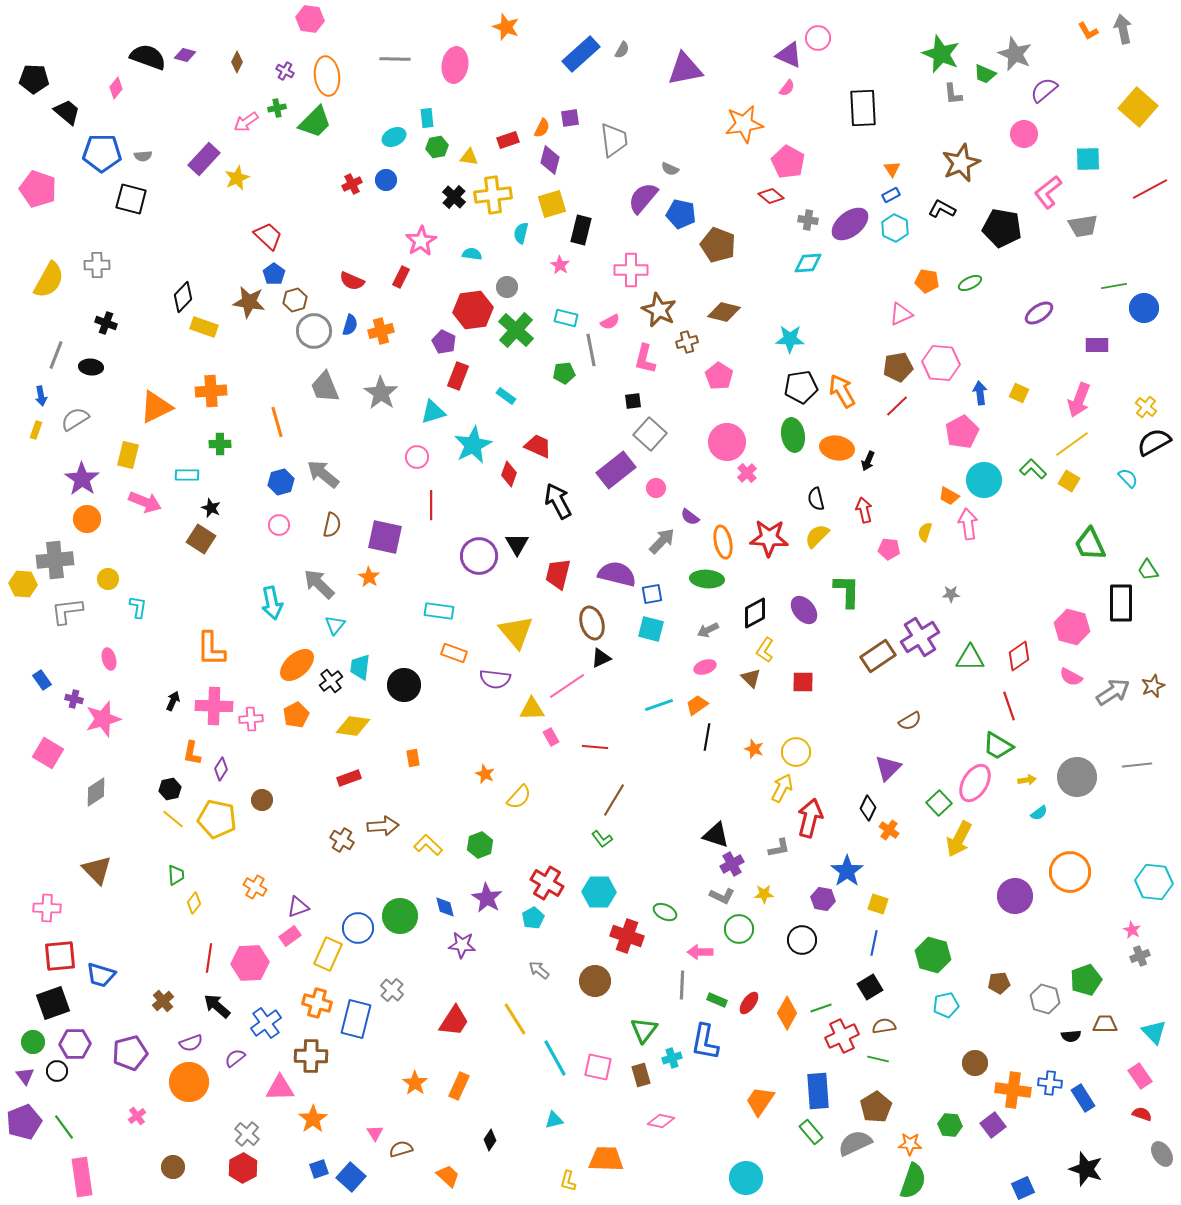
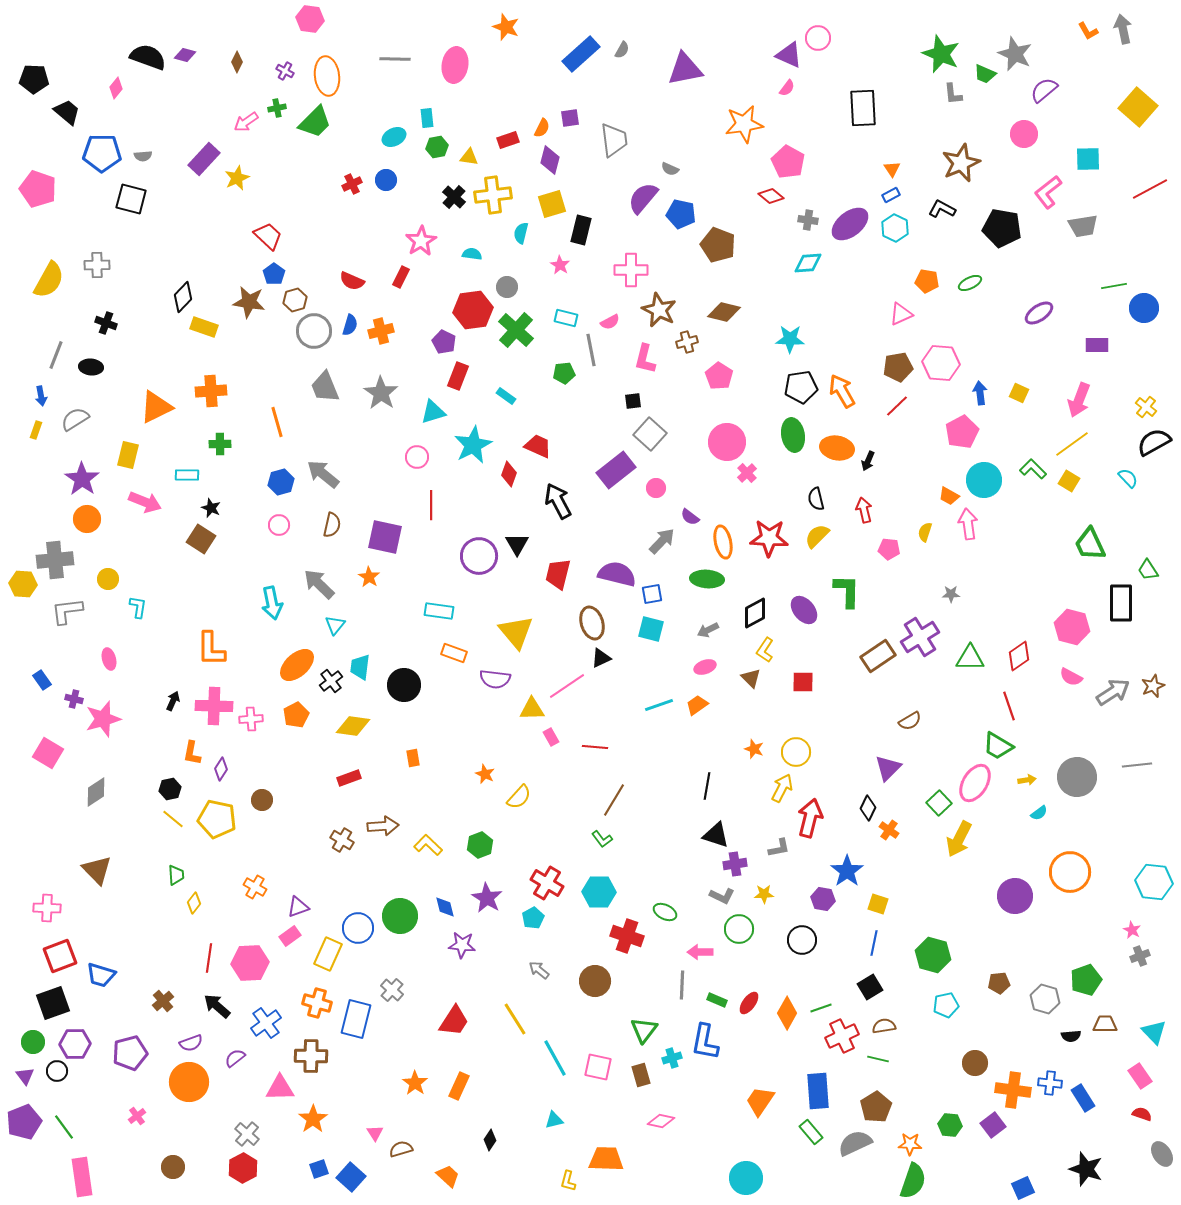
black line at (707, 737): moved 49 px down
purple cross at (732, 864): moved 3 px right; rotated 20 degrees clockwise
red square at (60, 956): rotated 16 degrees counterclockwise
